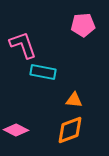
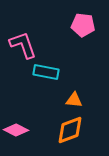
pink pentagon: rotated 10 degrees clockwise
cyan rectangle: moved 3 px right
